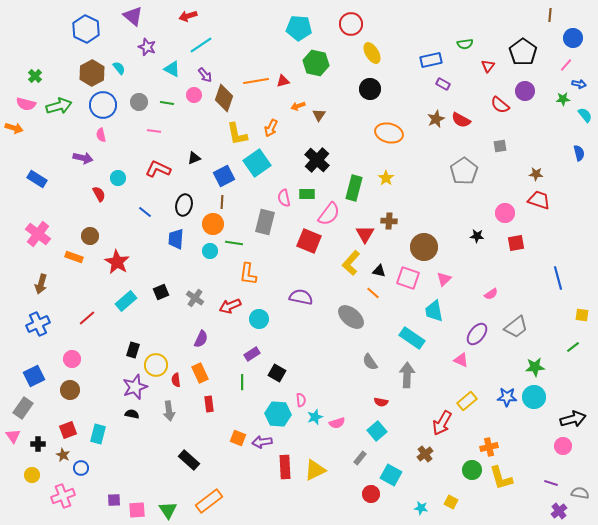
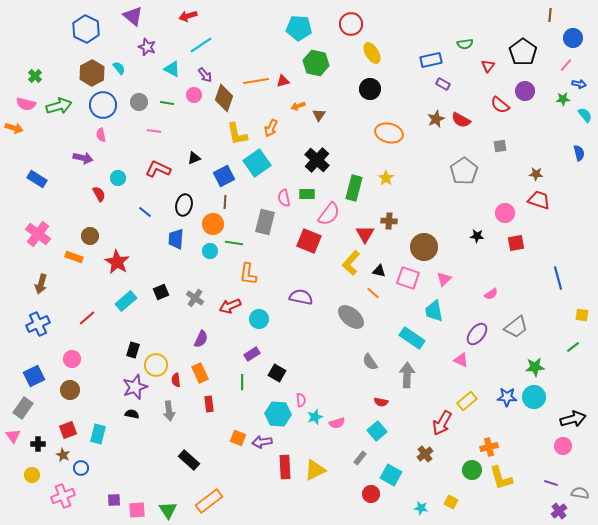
brown line at (222, 202): moved 3 px right
